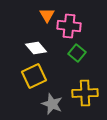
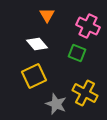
pink cross: moved 19 px right; rotated 20 degrees clockwise
white diamond: moved 1 px right, 4 px up
green square: rotated 18 degrees counterclockwise
yellow cross: rotated 30 degrees clockwise
gray star: moved 4 px right
